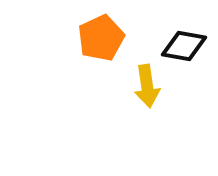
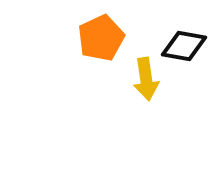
yellow arrow: moved 1 px left, 7 px up
